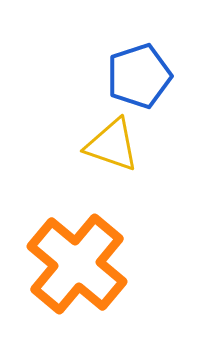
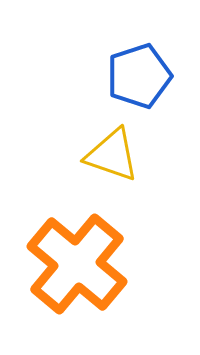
yellow triangle: moved 10 px down
